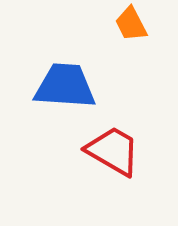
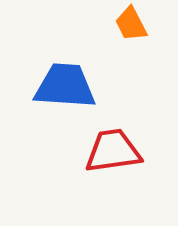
red trapezoid: rotated 38 degrees counterclockwise
